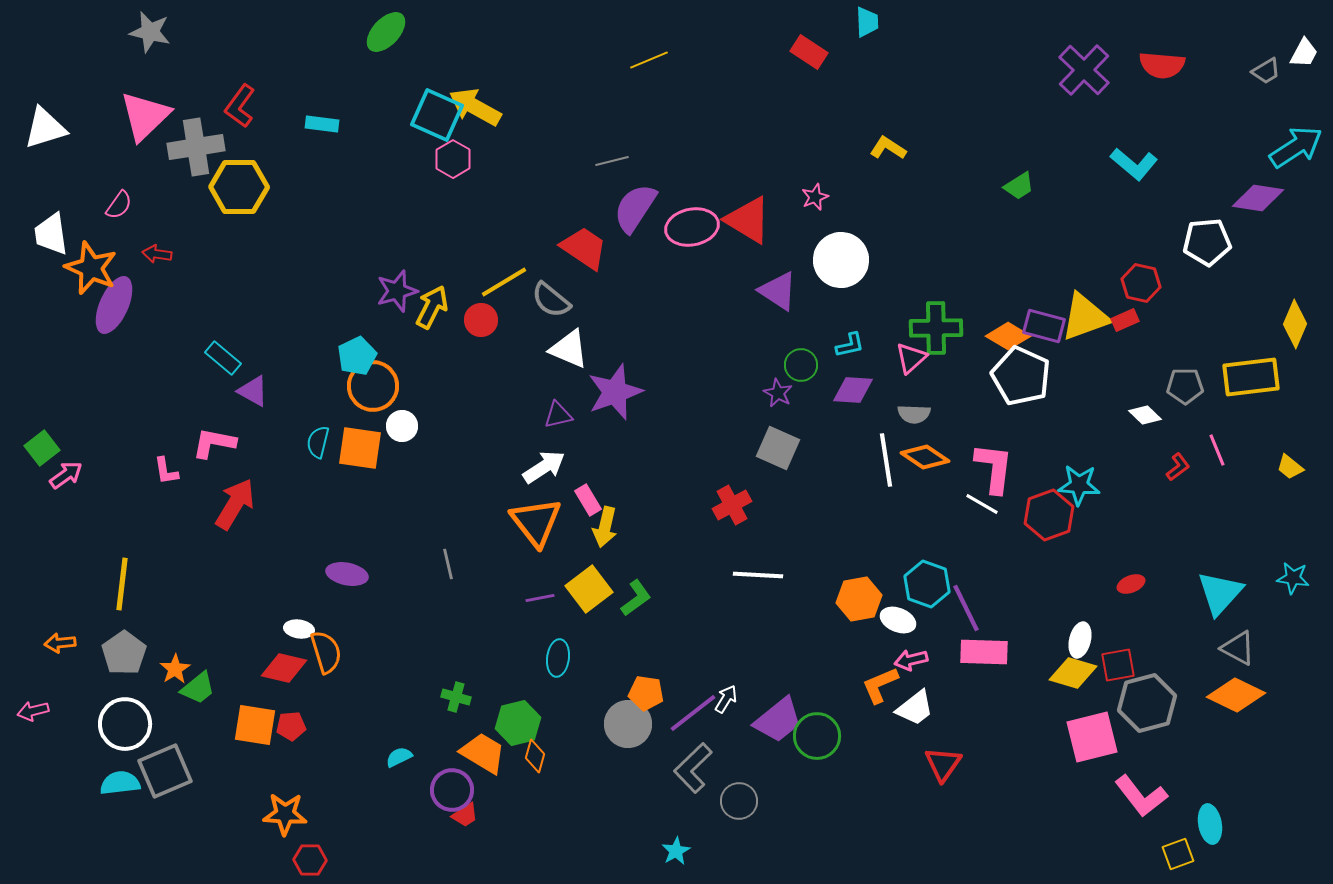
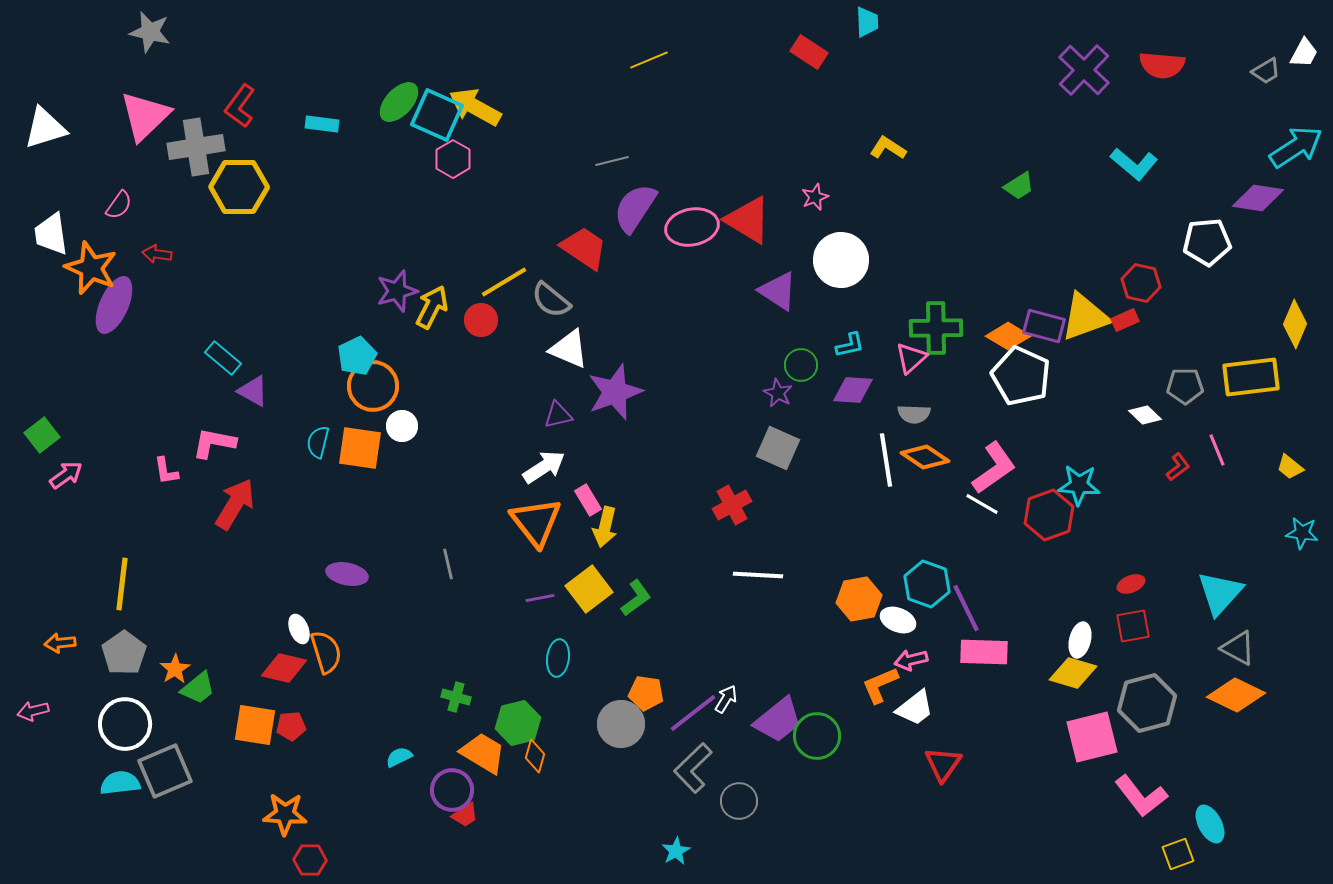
green ellipse at (386, 32): moved 13 px right, 70 px down
green square at (42, 448): moved 13 px up
pink L-shape at (994, 468): rotated 48 degrees clockwise
cyan star at (1293, 578): moved 9 px right, 45 px up
white ellipse at (299, 629): rotated 60 degrees clockwise
red square at (1118, 665): moved 15 px right, 39 px up
gray circle at (628, 724): moved 7 px left
cyan ellipse at (1210, 824): rotated 18 degrees counterclockwise
